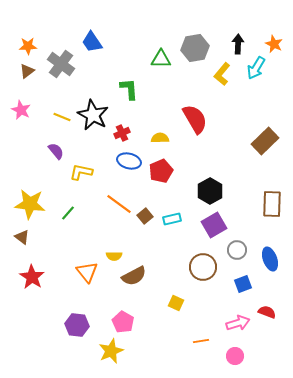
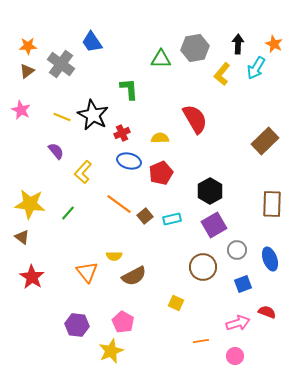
red pentagon at (161, 171): moved 2 px down
yellow L-shape at (81, 172): moved 2 px right; rotated 60 degrees counterclockwise
